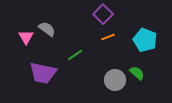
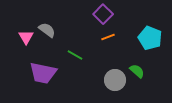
gray semicircle: moved 1 px down
cyan pentagon: moved 5 px right, 2 px up
green line: rotated 63 degrees clockwise
green semicircle: moved 2 px up
